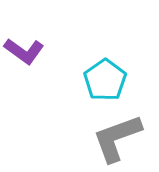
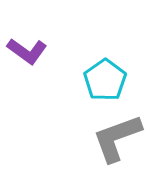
purple L-shape: moved 3 px right
